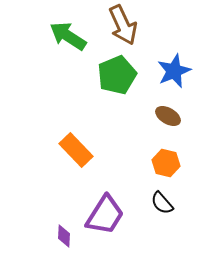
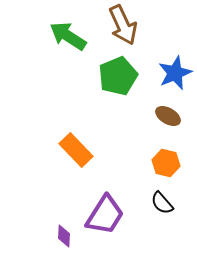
blue star: moved 1 px right, 2 px down
green pentagon: moved 1 px right, 1 px down
